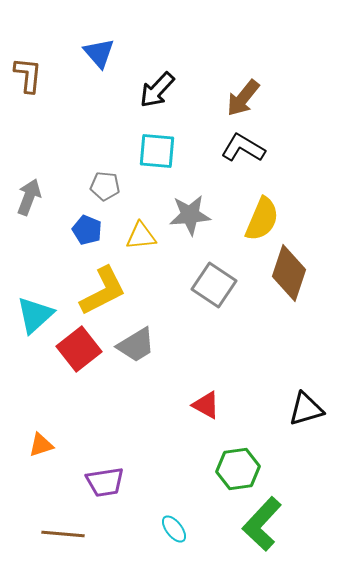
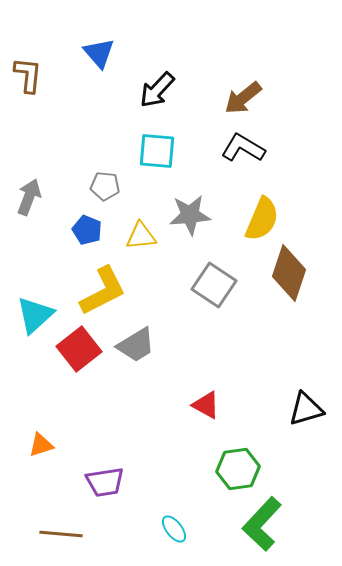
brown arrow: rotated 12 degrees clockwise
brown line: moved 2 px left
